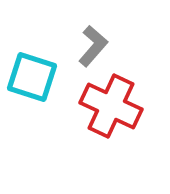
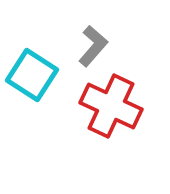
cyan square: moved 2 px up; rotated 15 degrees clockwise
